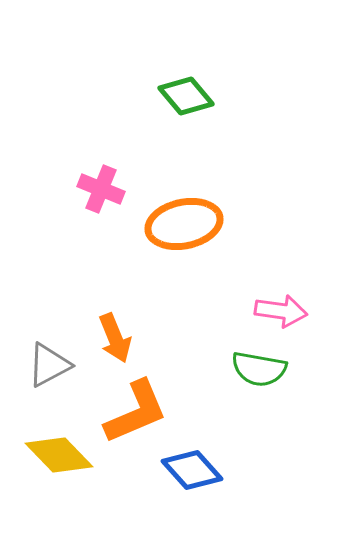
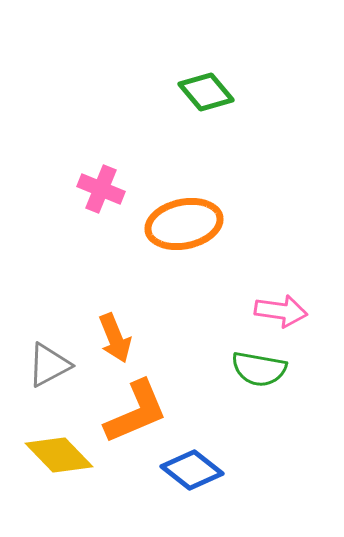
green diamond: moved 20 px right, 4 px up
blue diamond: rotated 10 degrees counterclockwise
